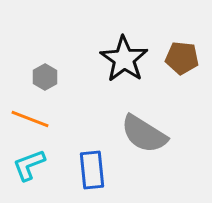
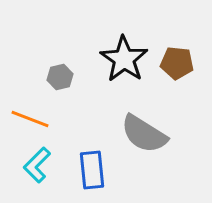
brown pentagon: moved 5 px left, 5 px down
gray hexagon: moved 15 px right; rotated 15 degrees clockwise
cyan L-shape: moved 8 px right; rotated 24 degrees counterclockwise
